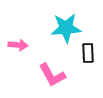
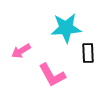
pink arrow: moved 3 px right, 6 px down; rotated 144 degrees clockwise
